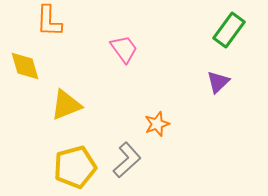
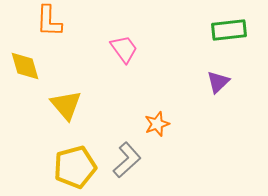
green rectangle: rotated 48 degrees clockwise
yellow triangle: rotated 48 degrees counterclockwise
